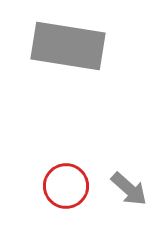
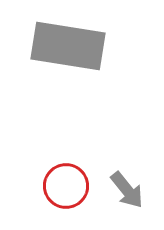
gray arrow: moved 2 px left, 1 px down; rotated 9 degrees clockwise
